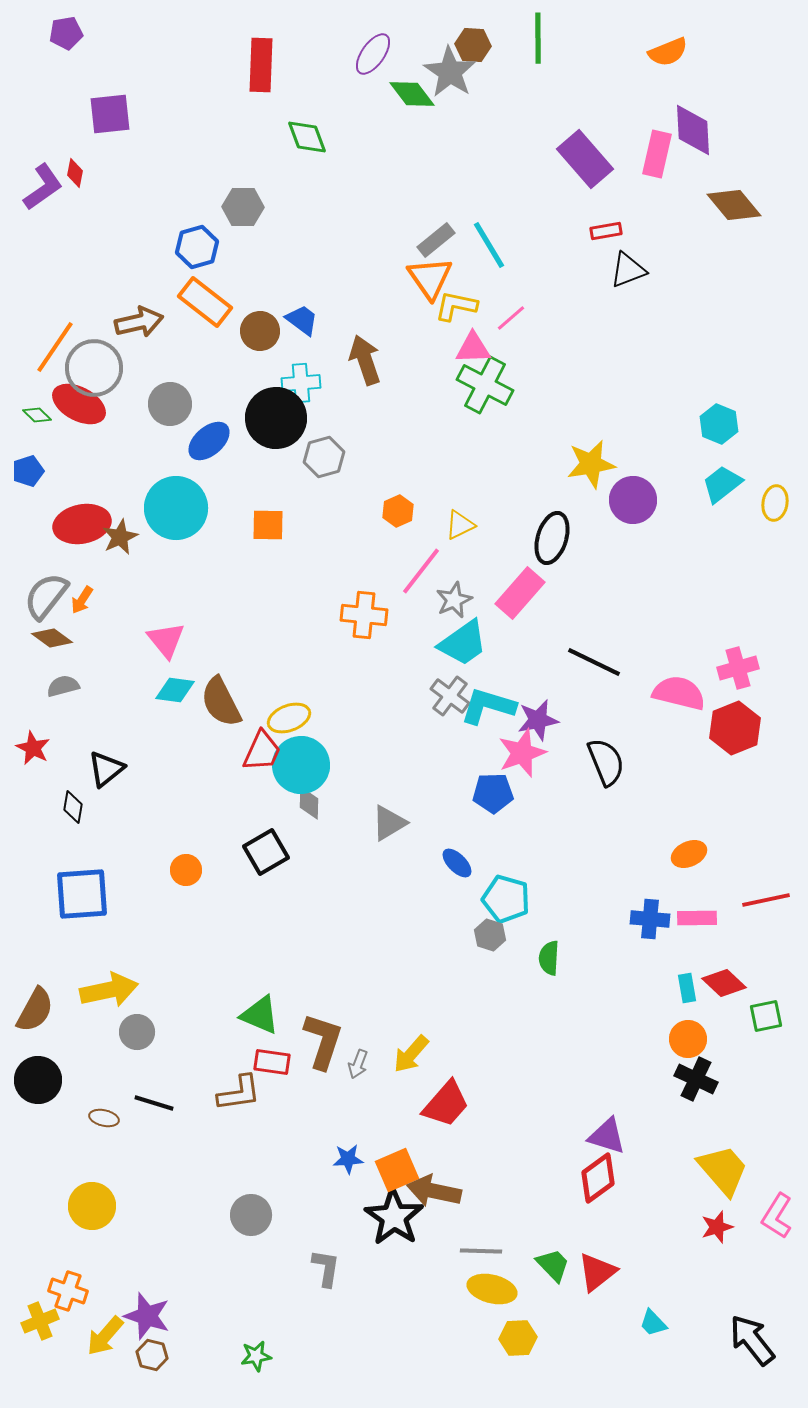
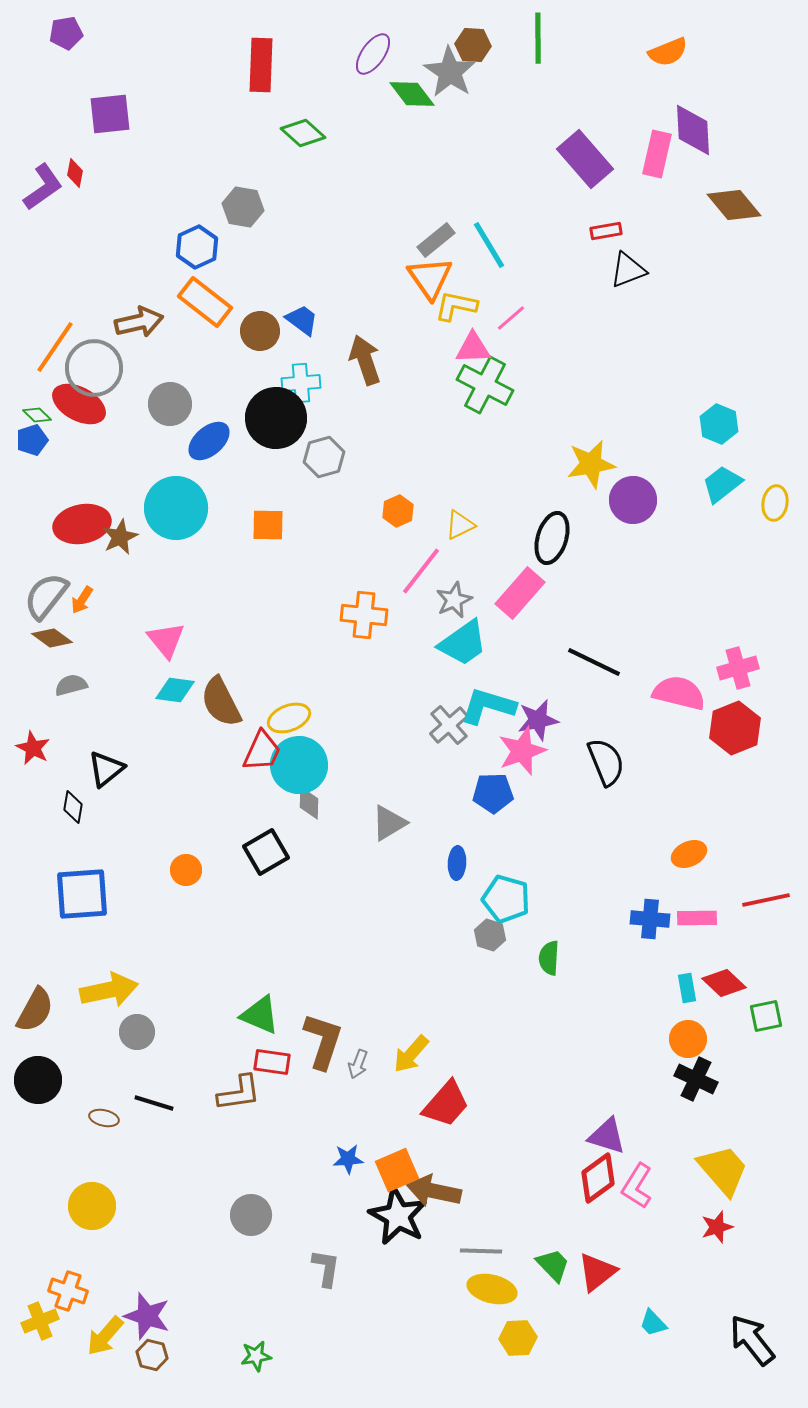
green diamond at (307, 137): moved 4 px left, 4 px up; rotated 27 degrees counterclockwise
gray hexagon at (243, 207): rotated 9 degrees clockwise
blue hexagon at (197, 247): rotated 9 degrees counterclockwise
blue pentagon at (28, 471): moved 4 px right, 31 px up
gray semicircle at (63, 686): moved 8 px right, 1 px up
gray cross at (450, 696): moved 1 px left, 29 px down; rotated 12 degrees clockwise
pink star at (522, 753): moved 2 px up
cyan circle at (301, 765): moved 2 px left
blue ellipse at (457, 863): rotated 48 degrees clockwise
pink L-shape at (777, 1216): moved 140 px left, 30 px up
black star at (394, 1217): moved 4 px right, 1 px up; rotated 6 degrees counterclockwise
